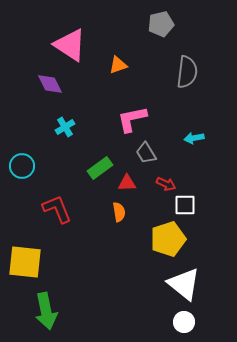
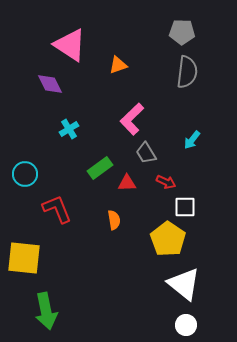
gray pentagon: moved 21 px right, 8 px down; rotated 15 degrees clockwise
pink L-shape: rotated 32 degrees counterclockwise
cyan cross: moved 4 px right, 2 px down
cyan arrow: moved 2 px left, 2 px down; rotated 42 degrees counterclockwise
cyan circle: moved 3 px right, 8 px down
red arrow: moved 2 px up
white square: moved 2 px down
orange semicircle: moved 5 px left, 8 px down
yellow pentagon: rotated 20 degrees counterclockwise
yellow square: moved 1 px left, 4 px up
white circle: moved 2 px right, 3 px down
